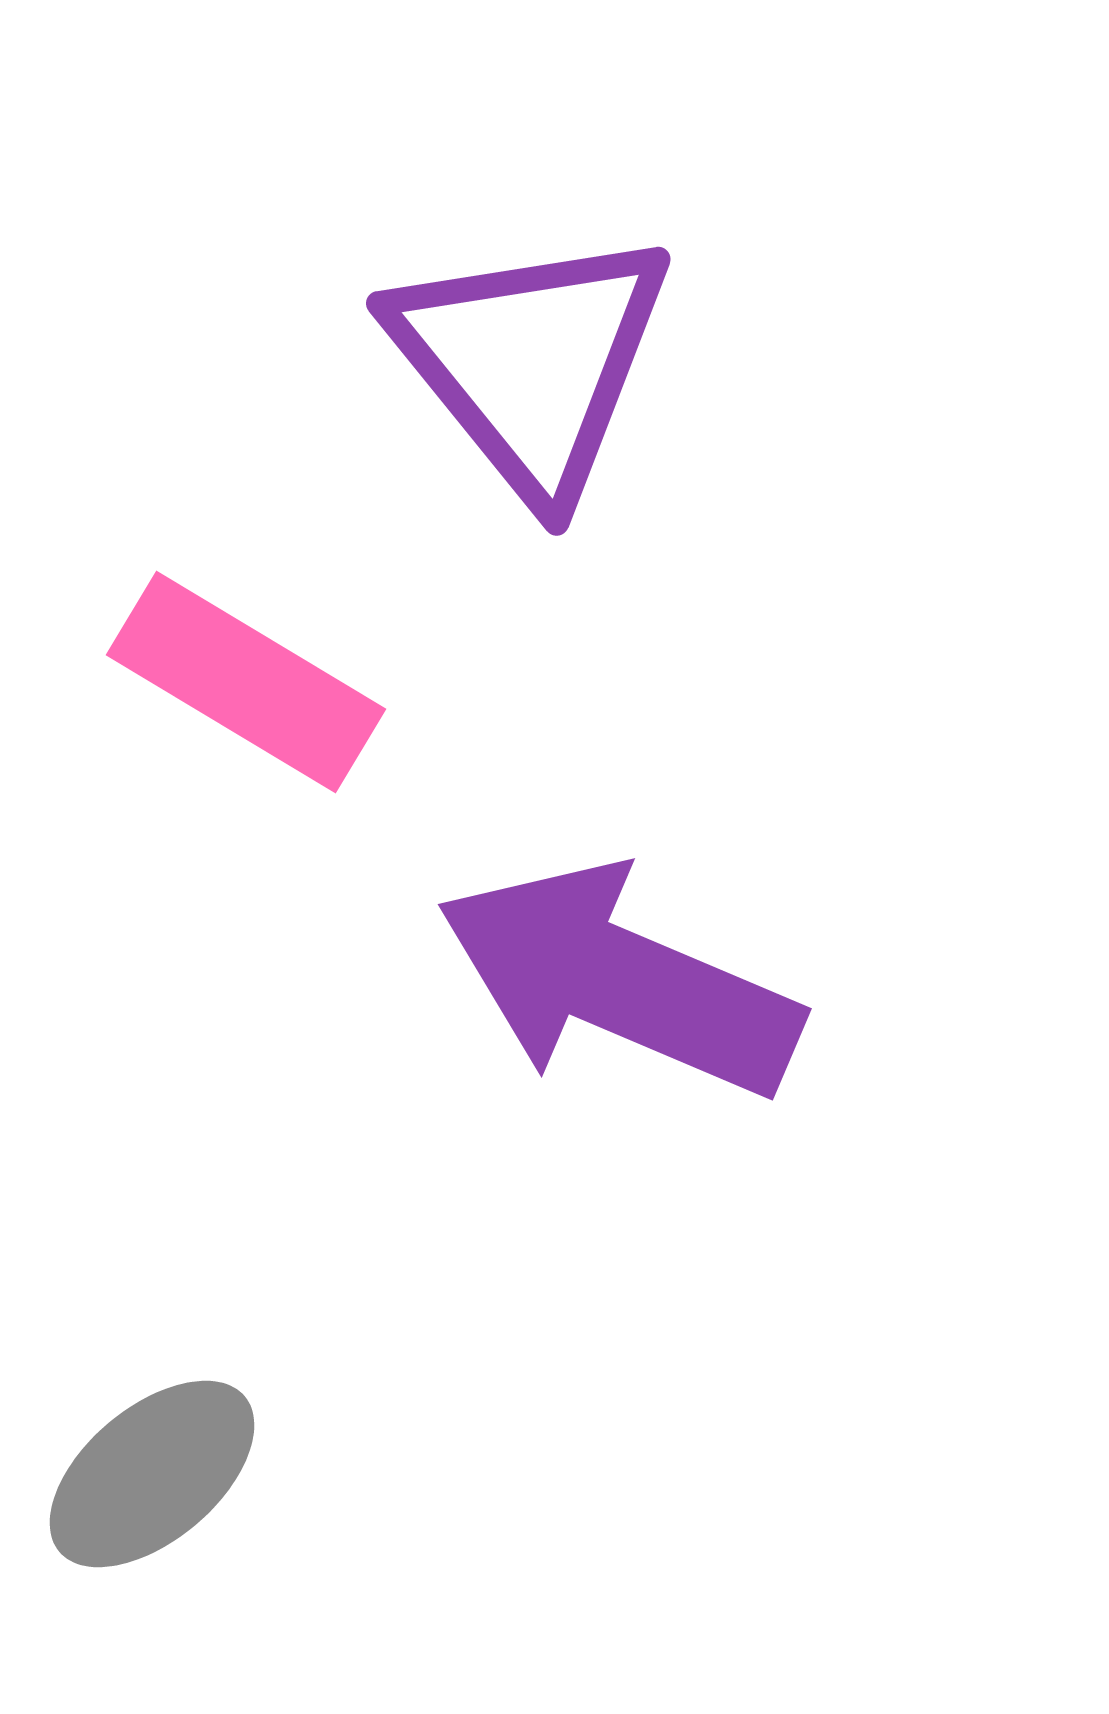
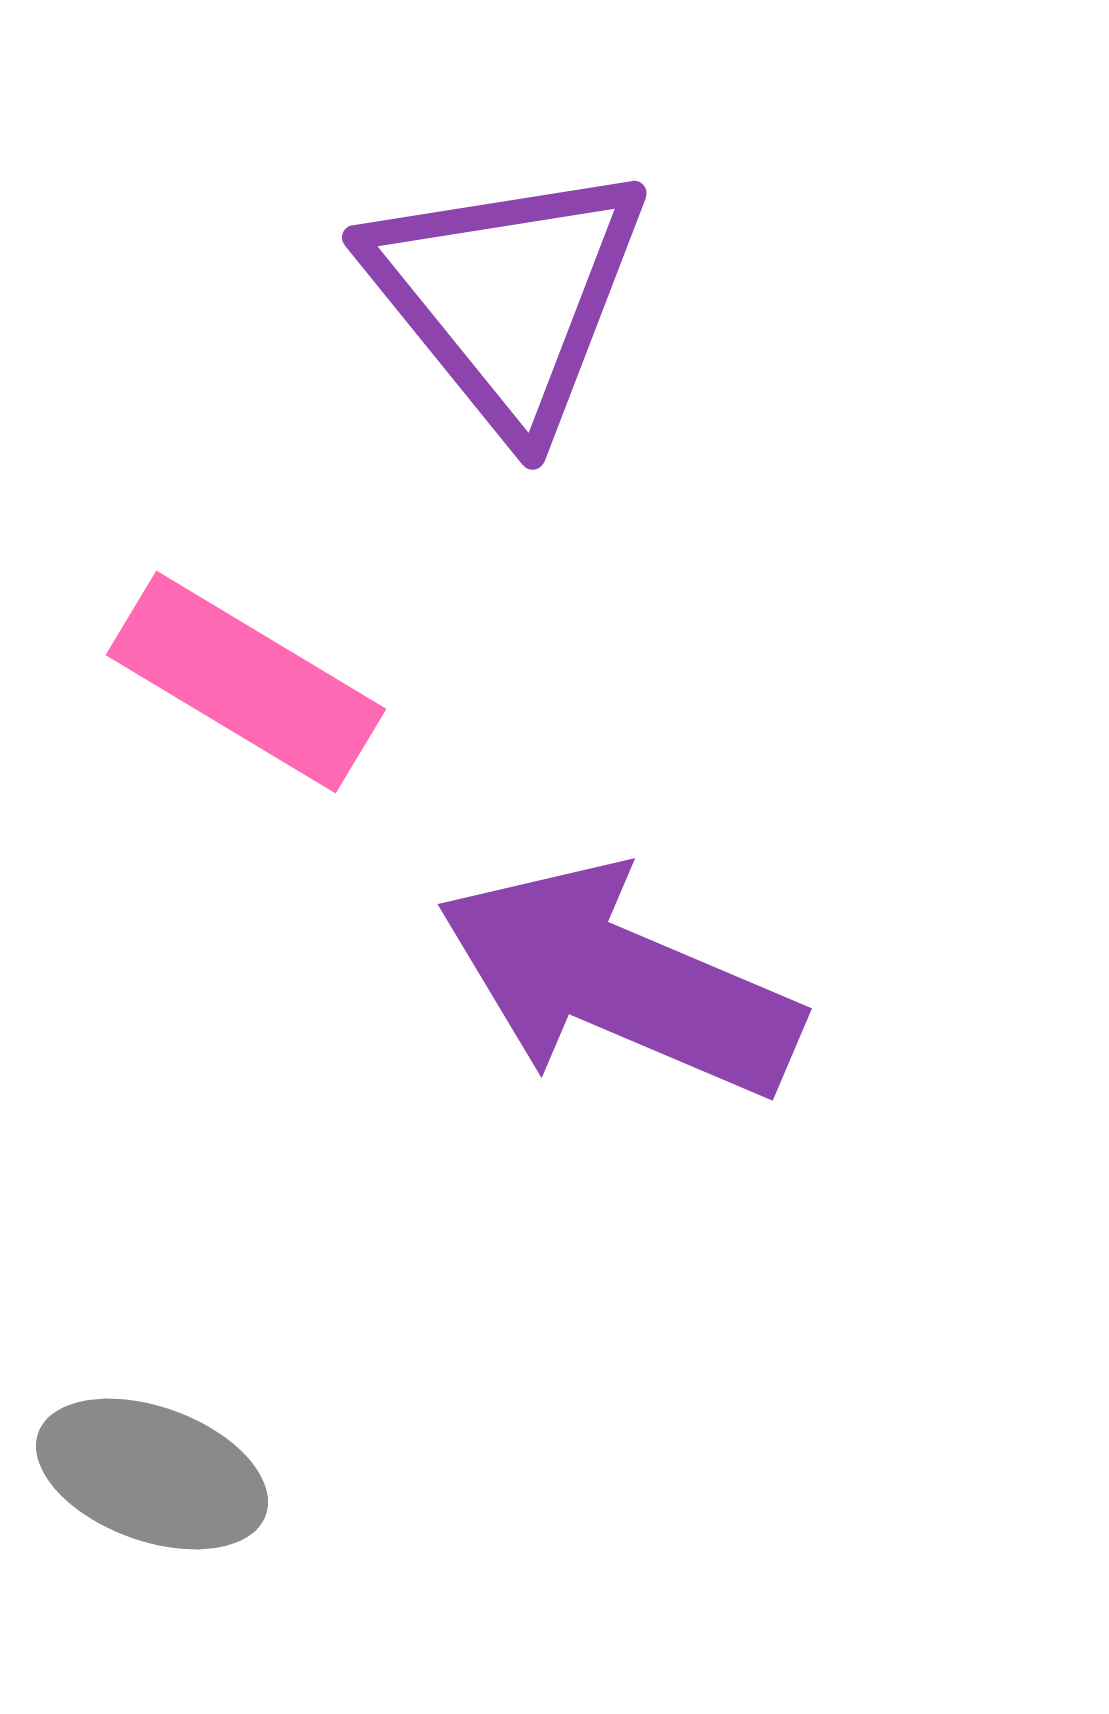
purple triangle: moved 24 px left, 66 px up
gray ellipse: rotated 60 degrees clockwise
